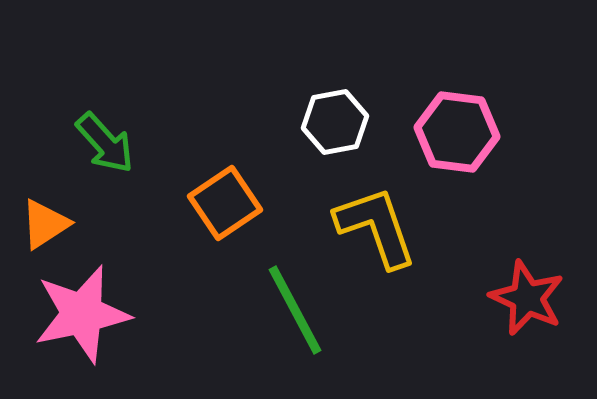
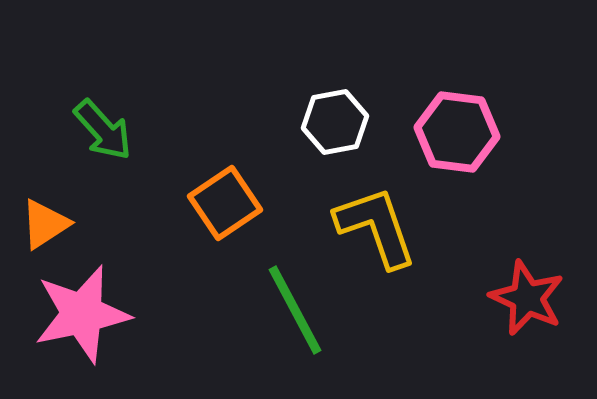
green arrow: moved 2 px left, 13 px up
